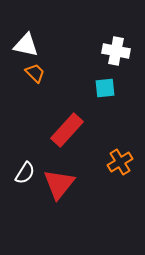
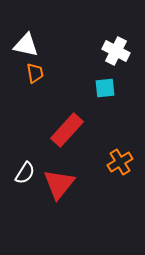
white cross: rotated 16 degrees clockwise
orange trapezoid: rotated 35 degrees clockwise
